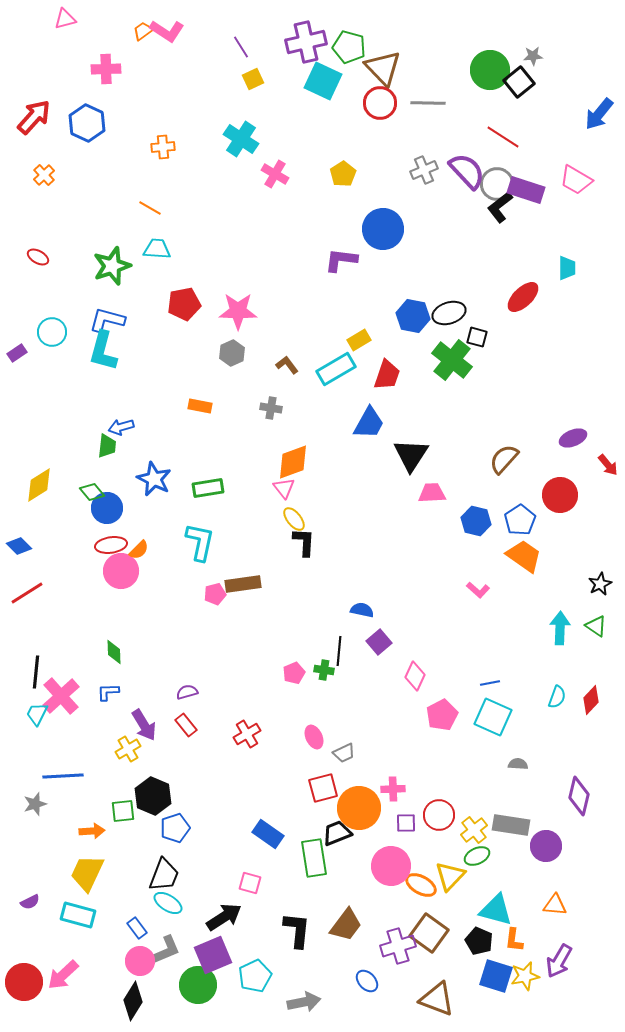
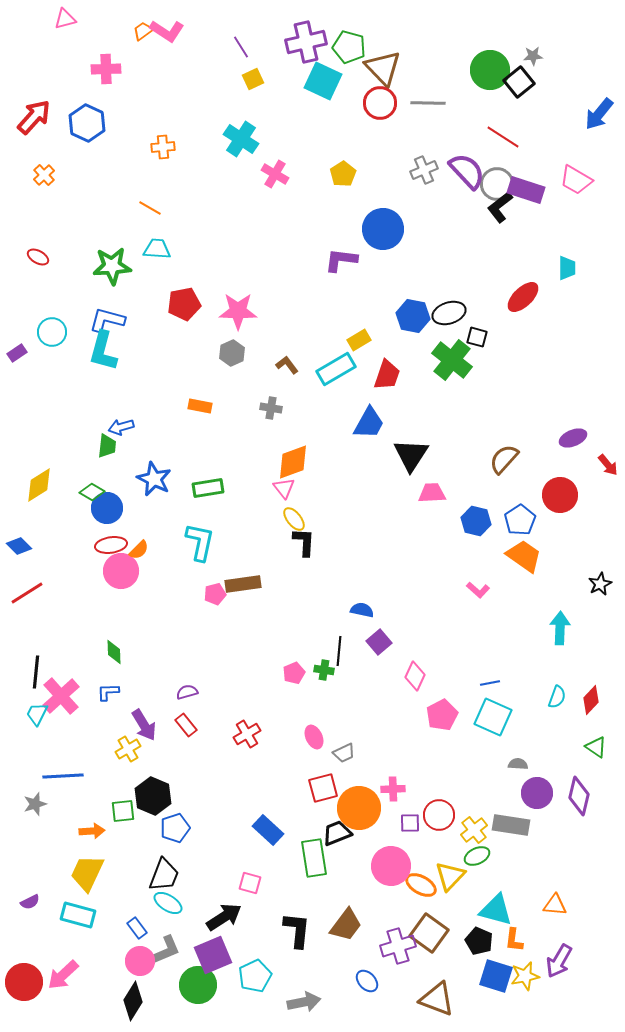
green star at (112, 266): rotated 15 degrees clockwise
green diamond at (92, 492): rotated 20 degrees counterclockwise
green triangle at (596, 626): moved 121 px down
purple square at (406, 823): moved 4 px right
blue rectangle at (268, 834): moved 4 px up; rotated 8 degrees clockwise
purple circle at (546, 846): moved 9 px left, 53 px up
